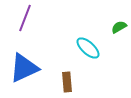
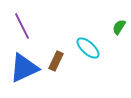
purple line: moved 3 px left, 8 px down; rotated 48 degrees counterclockwise
green semicircle: rotated 28 degrees counterclockwise
brown rectangle: moved 11 px left, 21 px up; rotated 30 degrees clockwise
